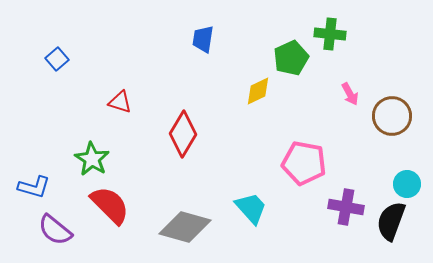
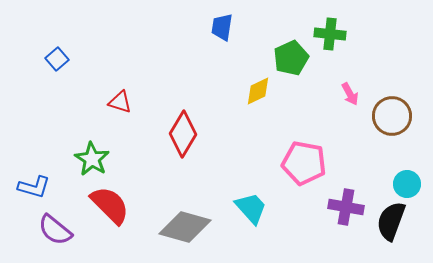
blue trapezoid: moved 19 px right, 12 px up
